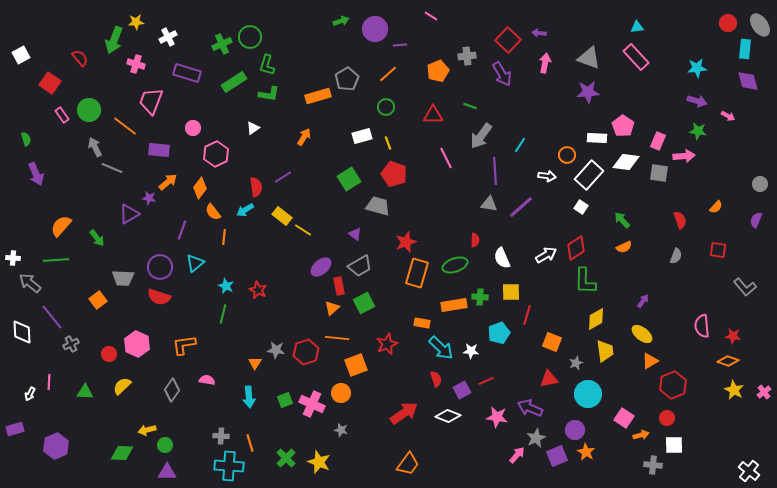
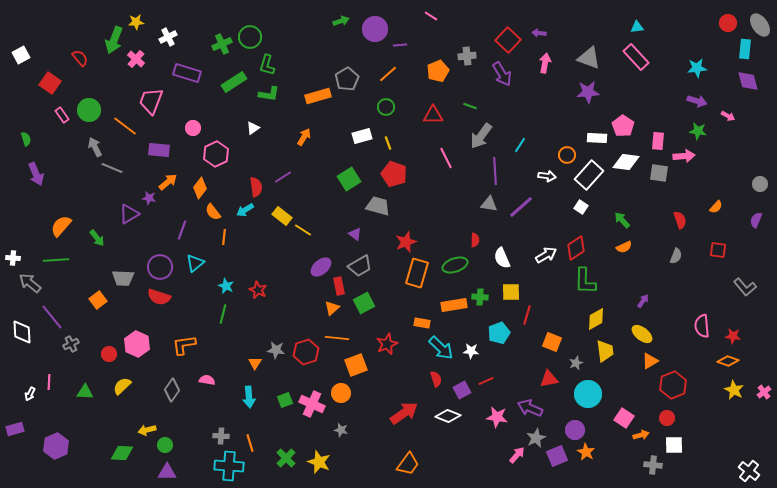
pink cross at (136, 64): moved 5 px up; rotated 24 degrees clockwise
pink rectangle at (658, 141): rotated 18 degrees counterclockwise
